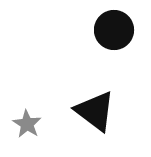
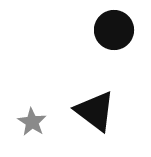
gray star: moved 5 px right, 2 px up
